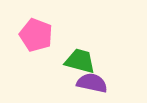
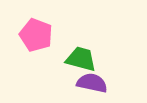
green trapezoid: moved 1 px right, 2 px up
